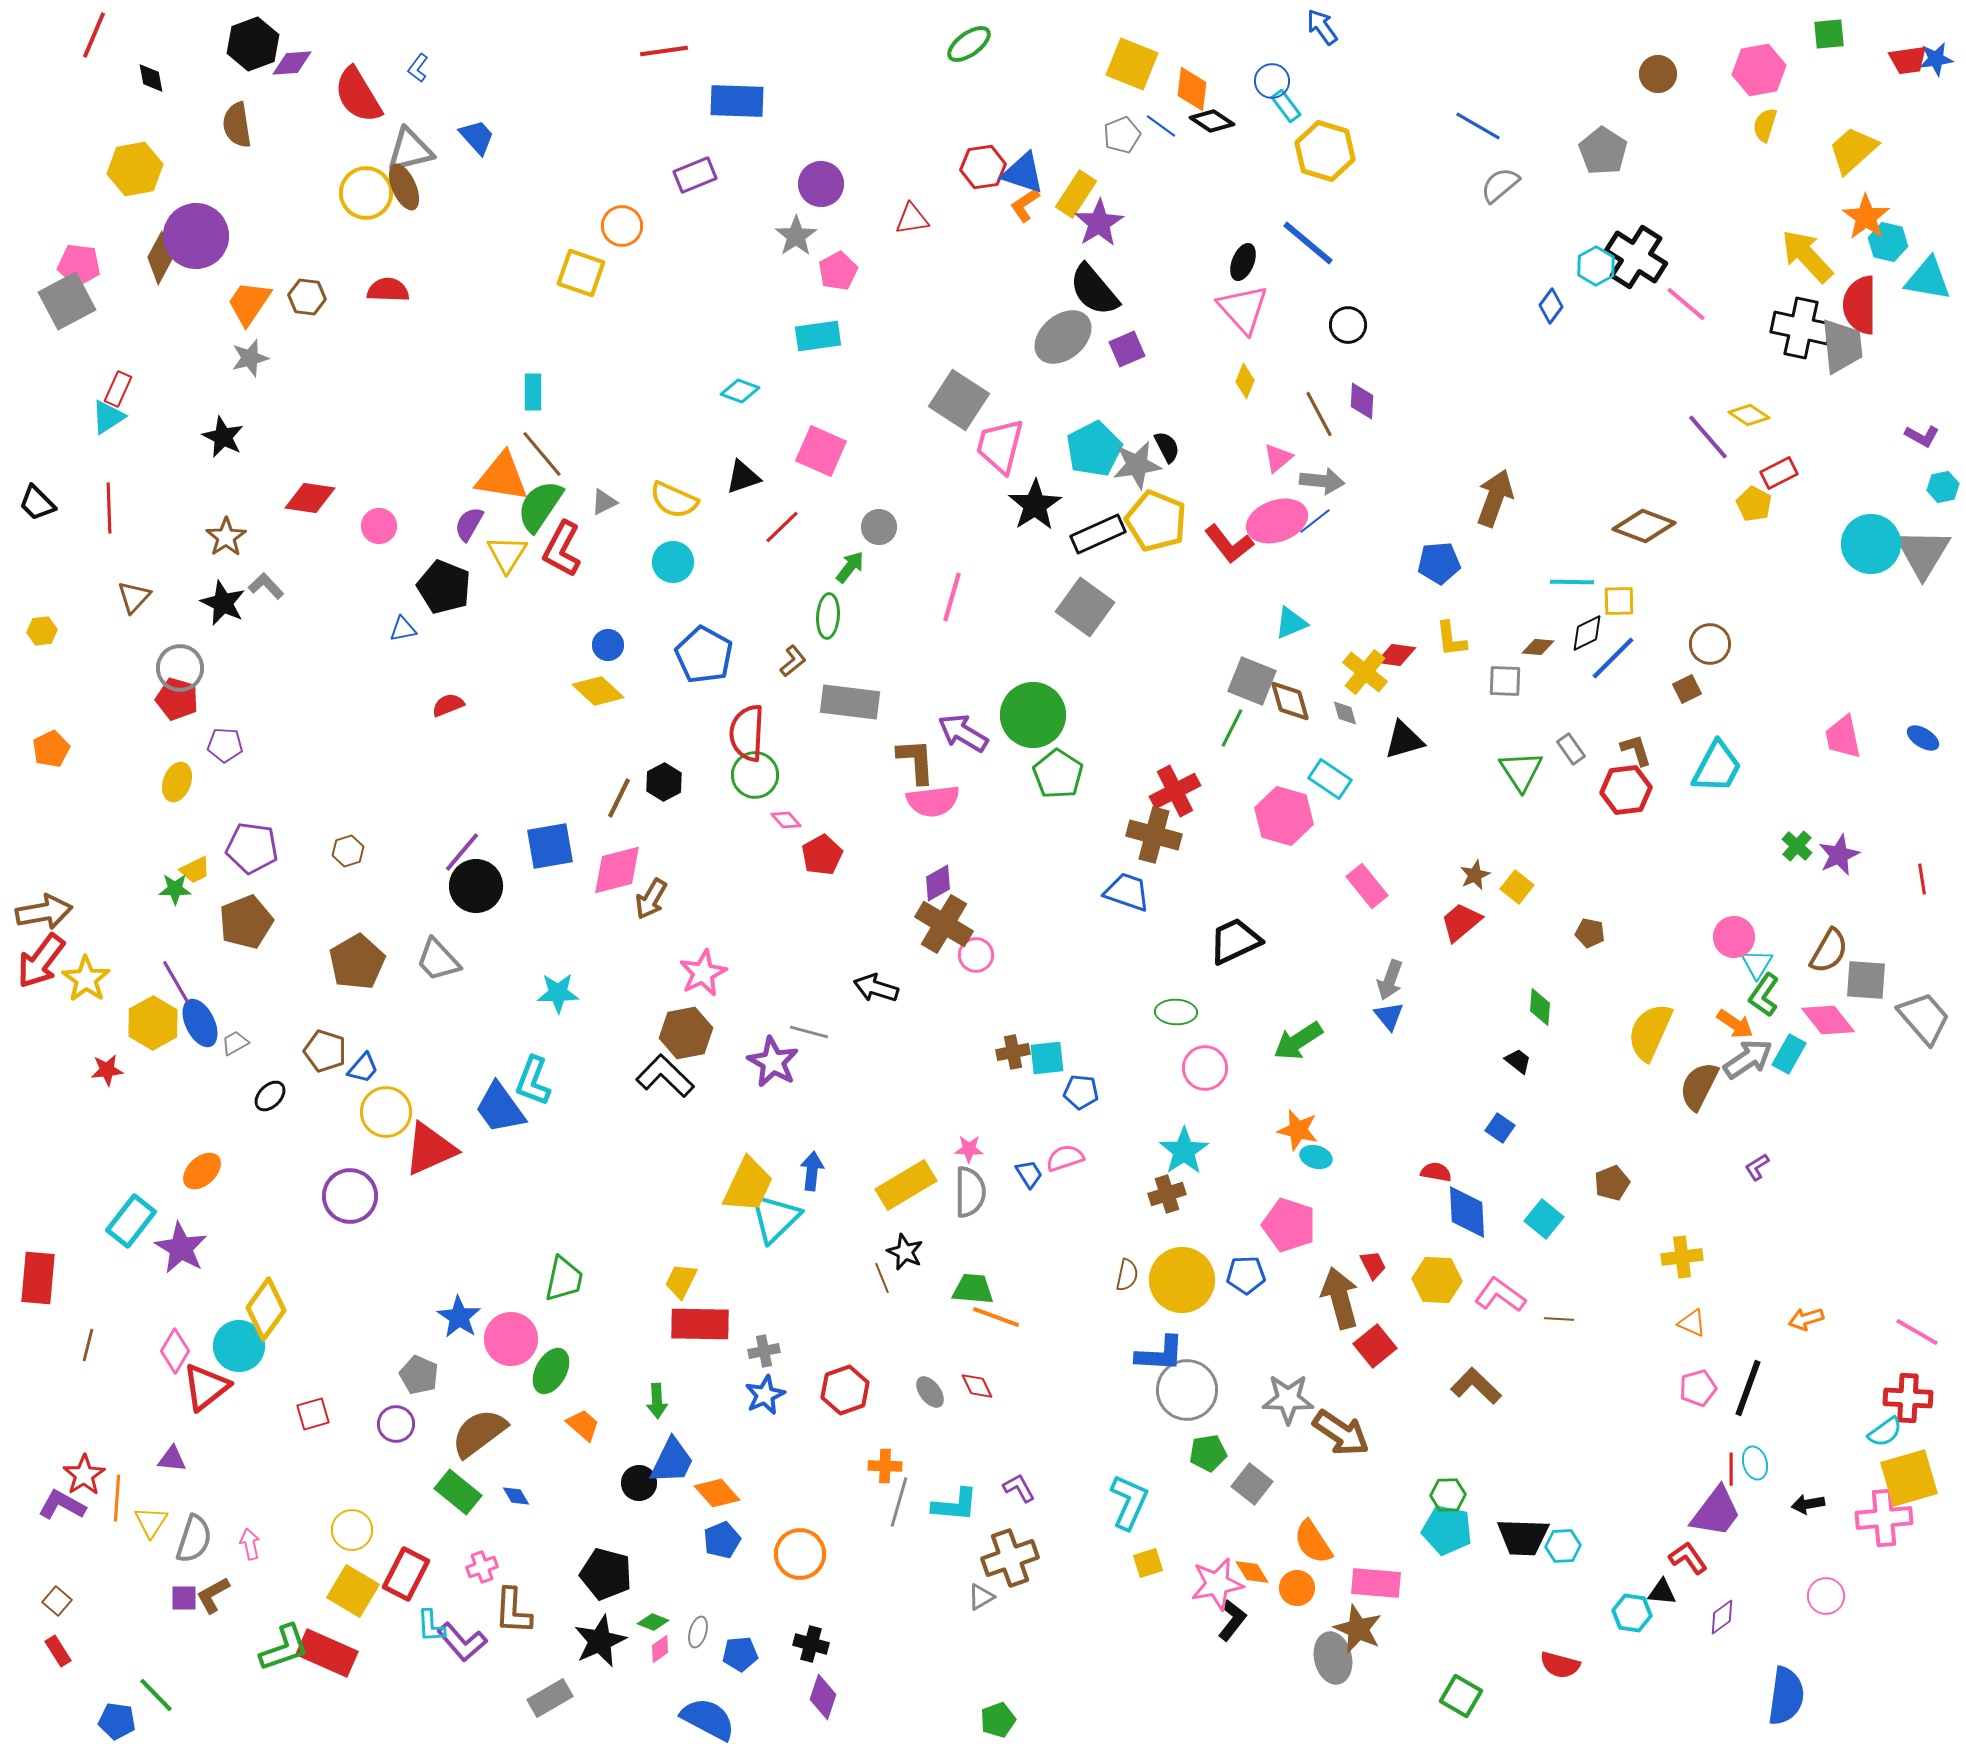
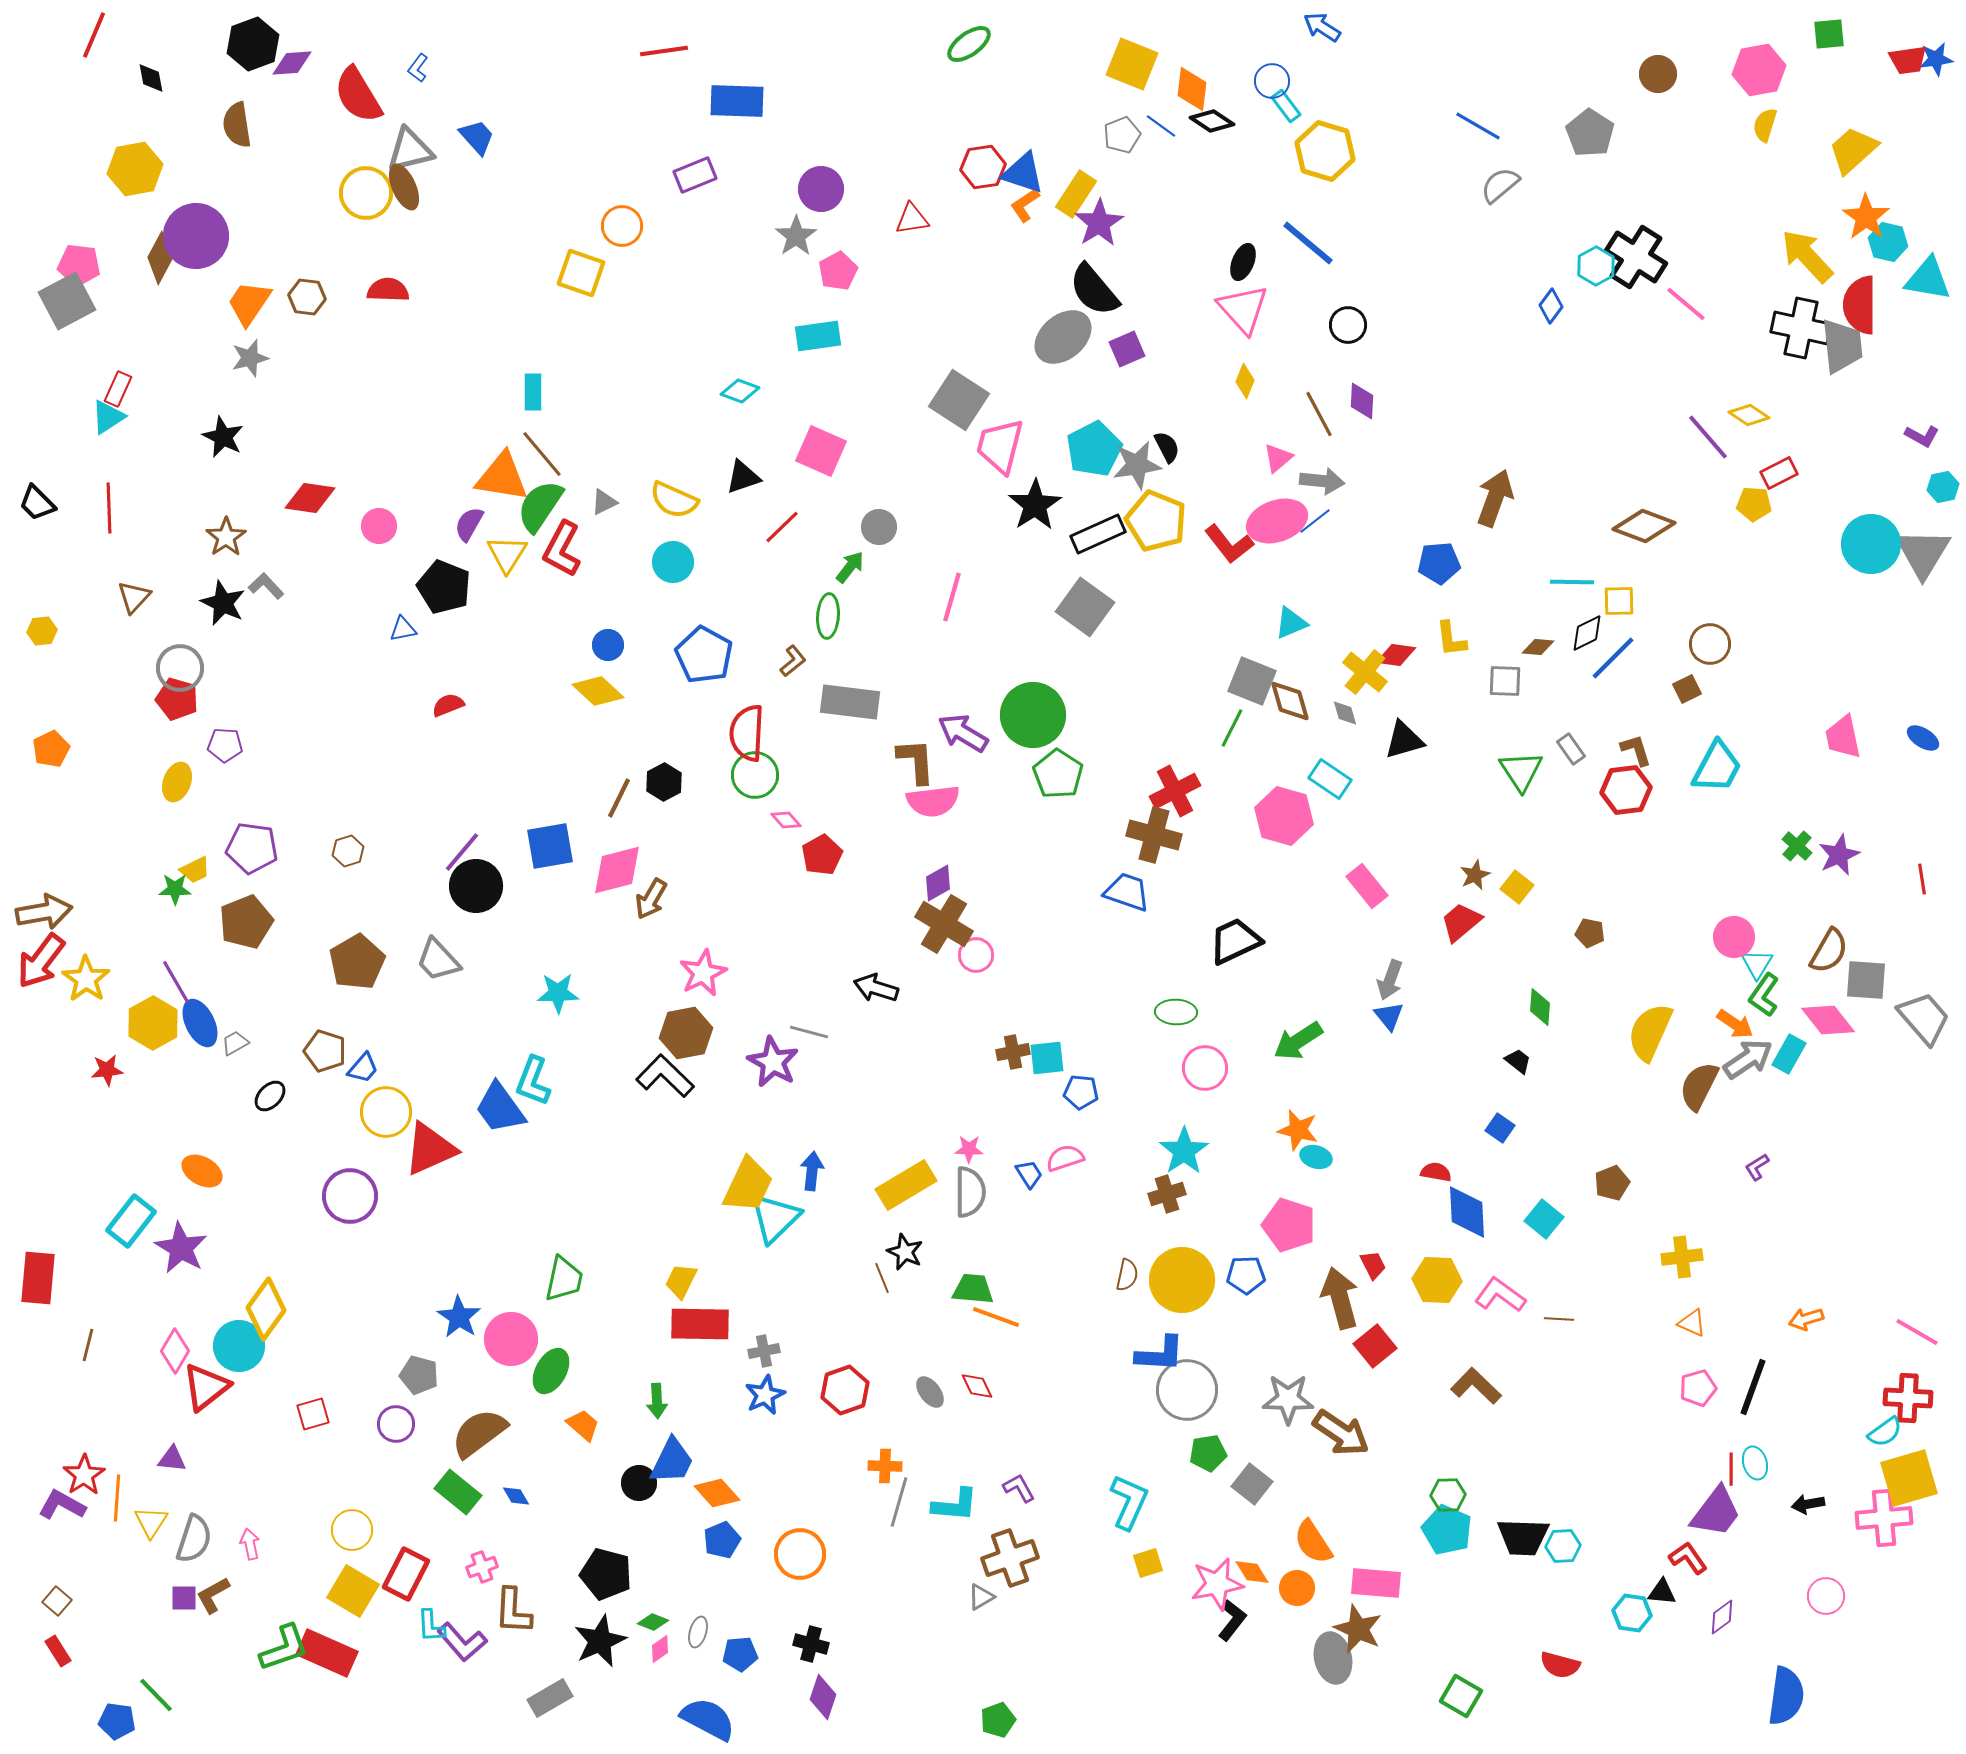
blue arrow at (1322, 27): rotated 21 degrees counterclockwise
gray pentagon at (1603, 151): moved 13 px left, 18 px up
purple circle at (821, 184): moved 5 px down
yellow pentagon at (1754, 504): rotated 24 degrees counterclockwise
orange ellipse at (202, 1171): rotated 72 degrees clockwise
gray pentagon at (419, 1375): rotated 9 degrees counterclockwise
black line at (1748, 1388): moved 5 px right, 1 px up
cyan pentagon at (1447, 1530): rotated 12 degrees clockwise
